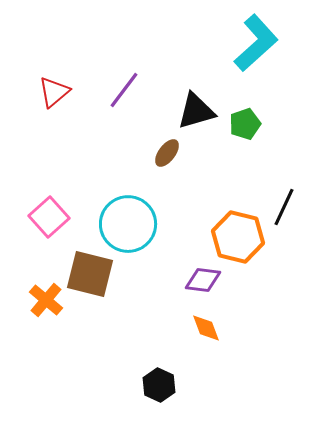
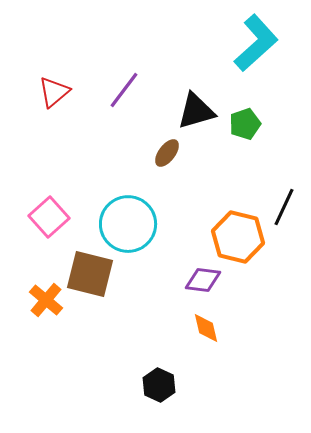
orange diamond: rotated 8 degrees clockwise
